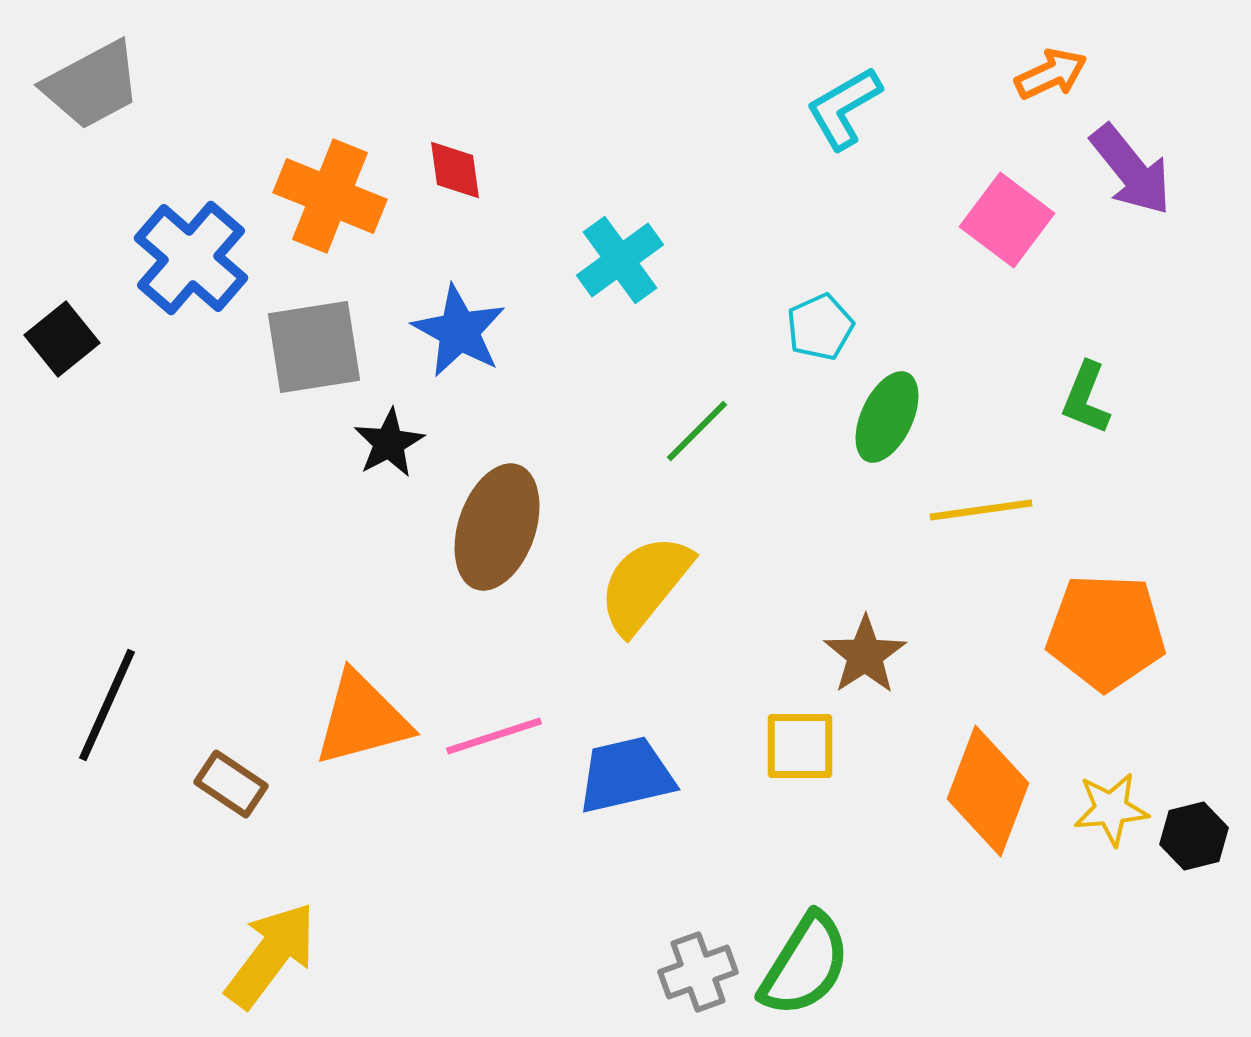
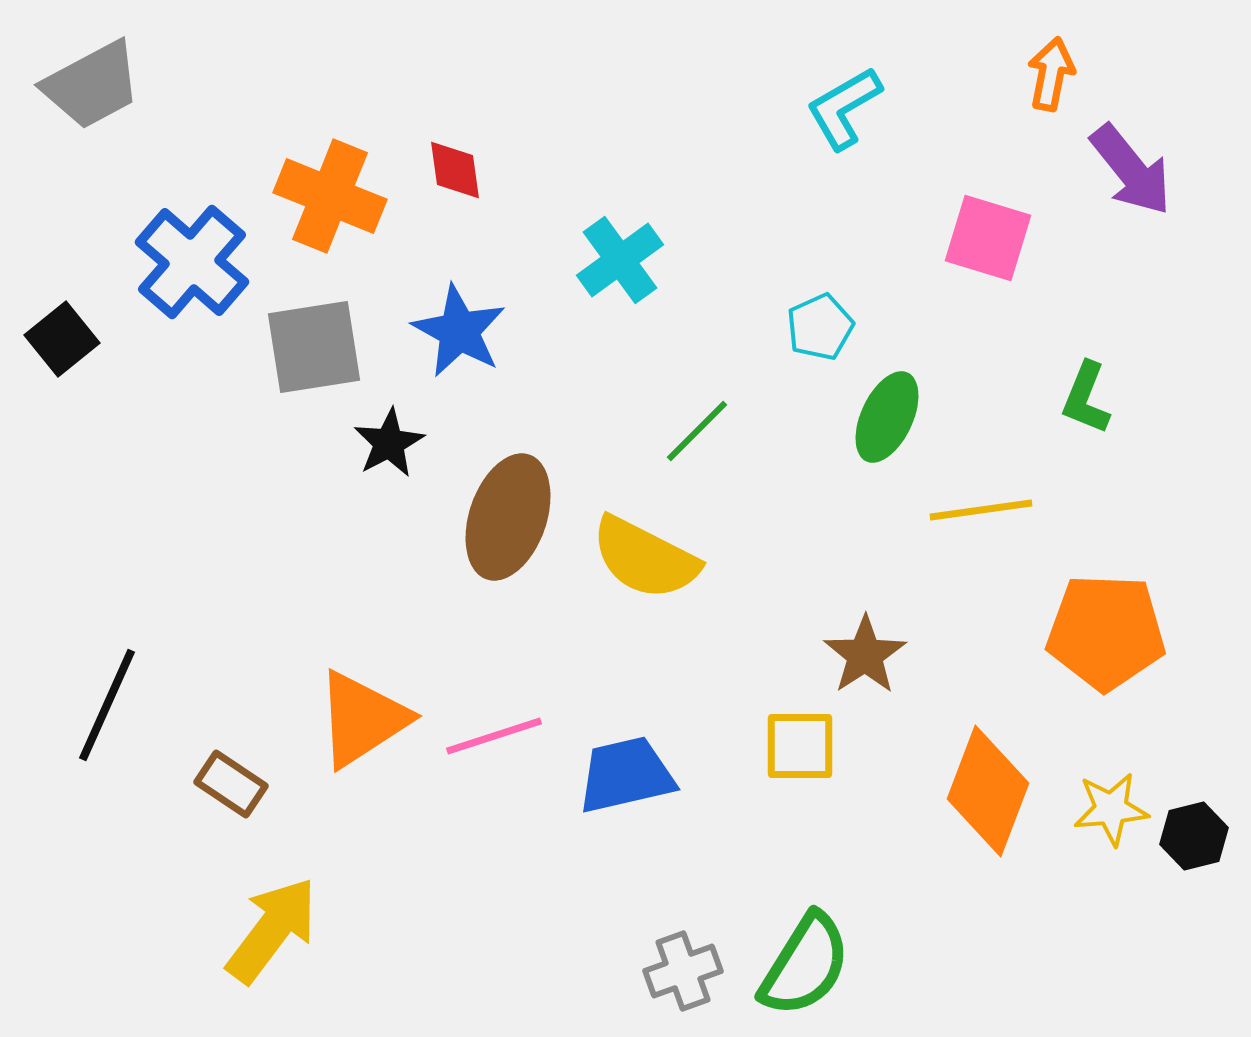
orange arrow: rotated 54 degrees counterclockwise
pink square: moved 19 px left, 18 px down; rotated 20 degrees counterclockwise
blue cross: moved 1 px right, 4 px down
brown ellipse: moved 11 px right, 10 px up
yellow semicircle: moved 26 px up; rotated 102 degrees counterclockwise
orange triangle: rotated 18 degrees counterclockwise
yellow arrow: moved 1 px right, 25 px up
gray cross: moved 15 px left, 1 px up
